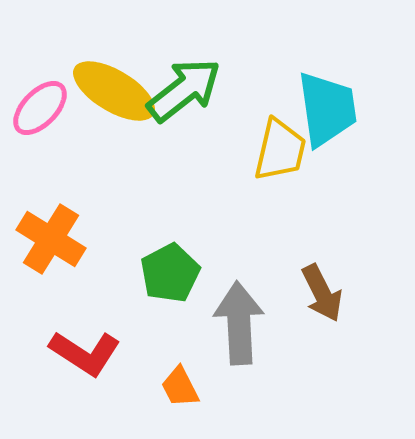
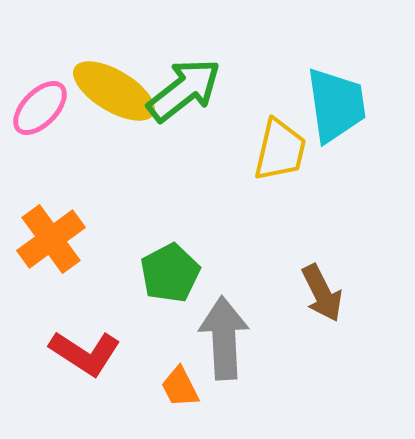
cyan trapezoid: moved 9 px right, 4 px up
orange cross: rotated 22 degrees clockwise
gray arrow: moved 15 px left, 15 px down
